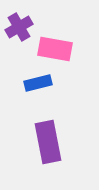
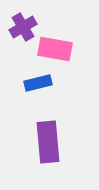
purple cross: moved 4 px right
purple rectangle: rotated 6 degrees clockwise
